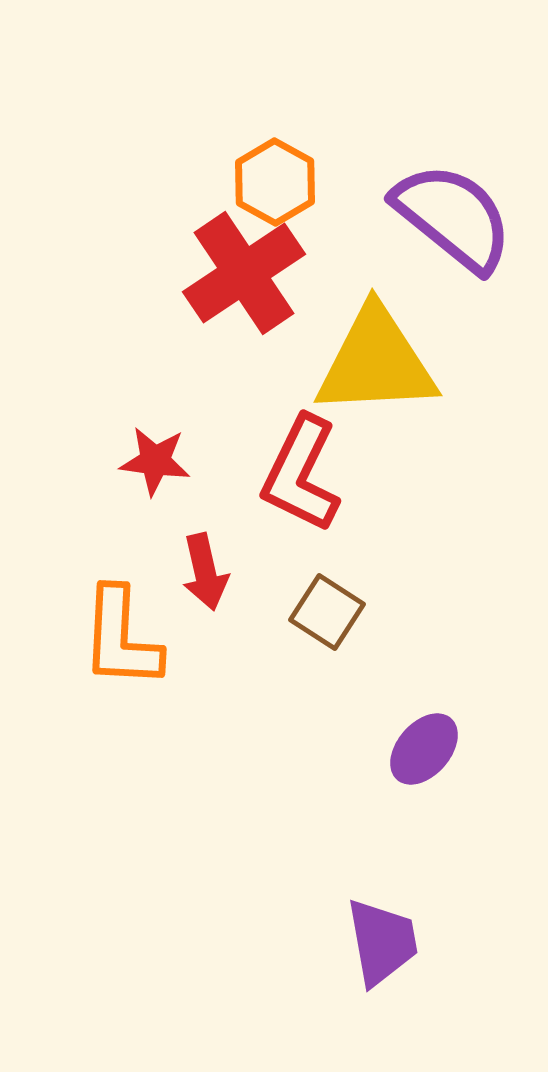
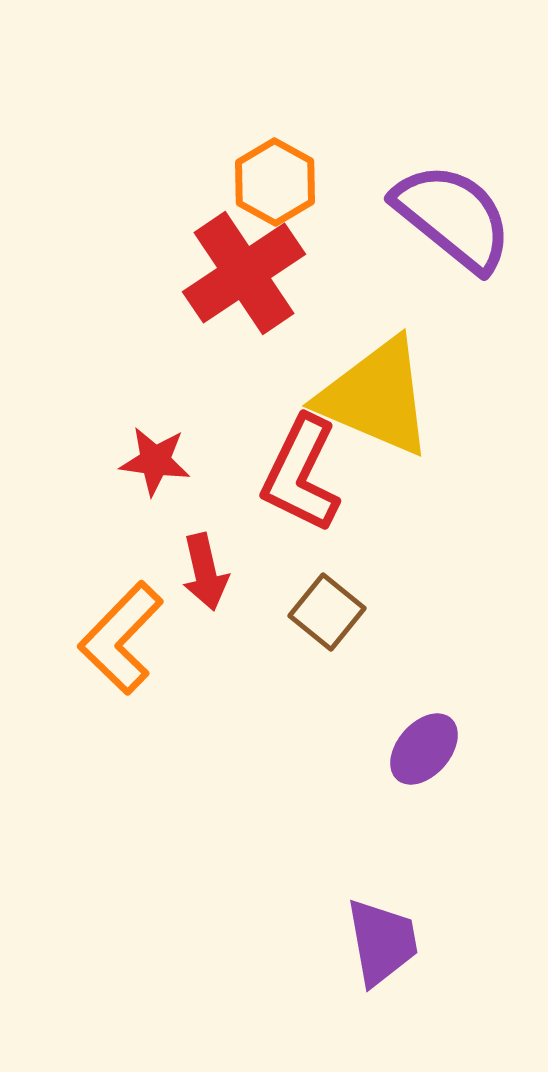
yellow triangle: moved 35 px down; rotated 26 degrees clockwise
brown square: rotated 6 degrees clockwise
orange L-shape: rotated 41 degrees clockwise
